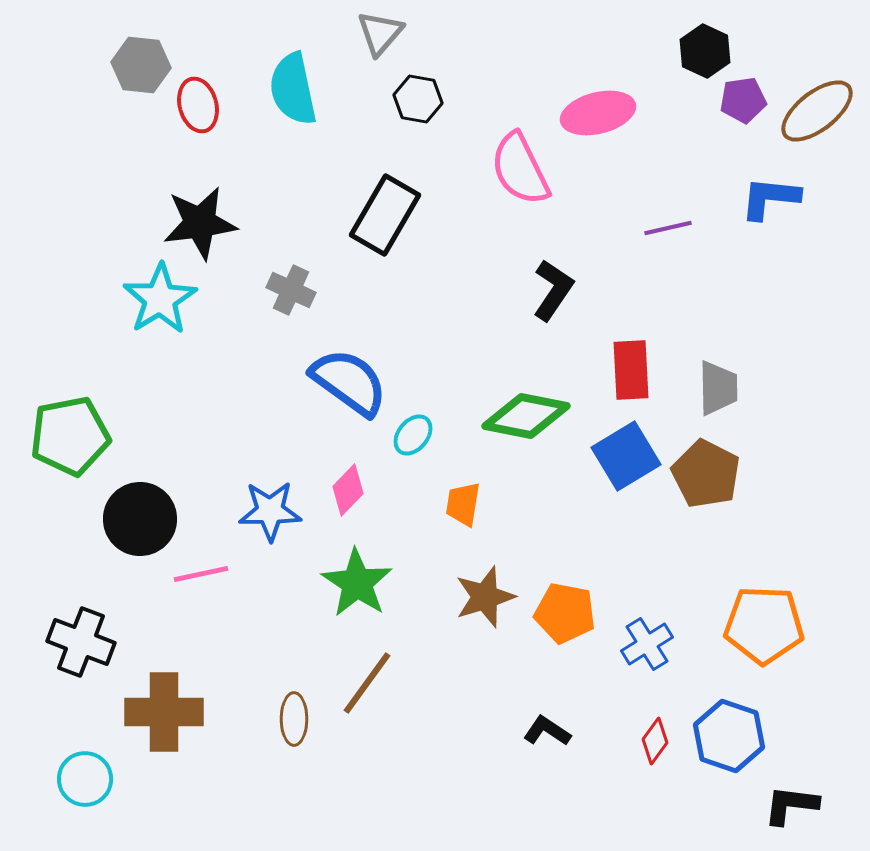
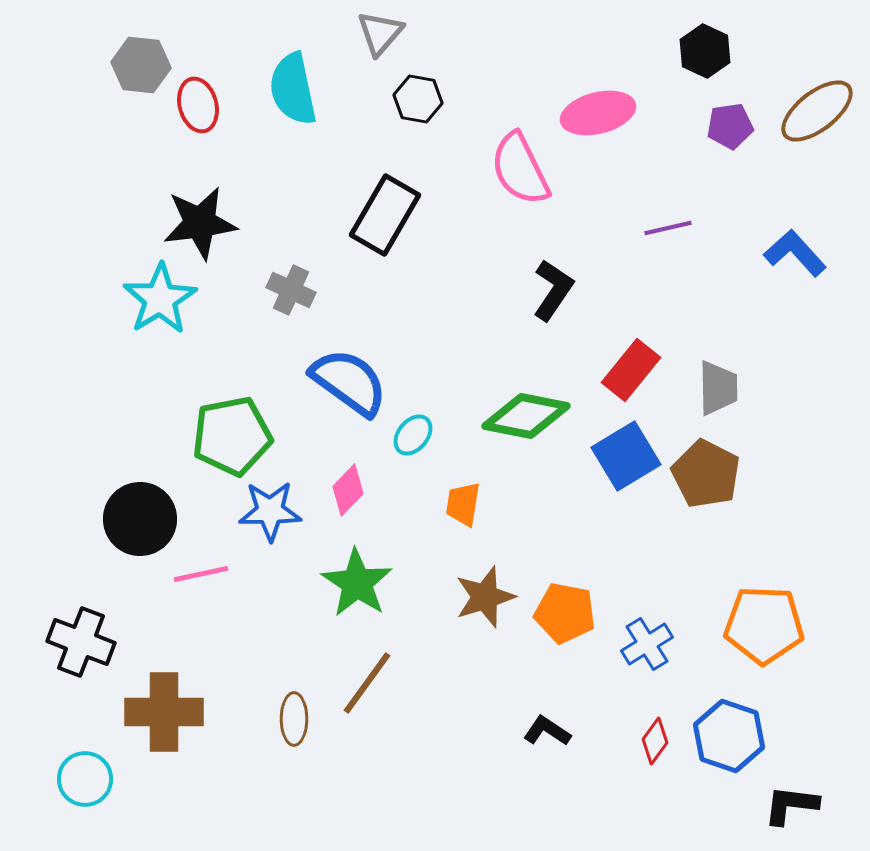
purple pentagon at (743, 100): moved 13 px left, 26 px down
blue L-shape at (770, 198): moved 25 px right, 55 px down; rotated 42 degrees clockwise
red rectangle at (631, 370): rotated 42 degrees clockwise
green pentagon at (70, 436): moved 162 px right
